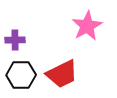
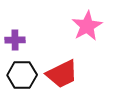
black hexagon: moved 1 px right
